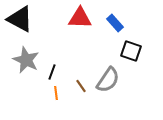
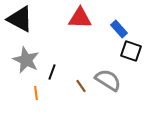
blue rectangle: moved 4 px right, 6 px down
gray semicircle: rotated 92 degrees counterclockwise
orange line: moved 20 px left
